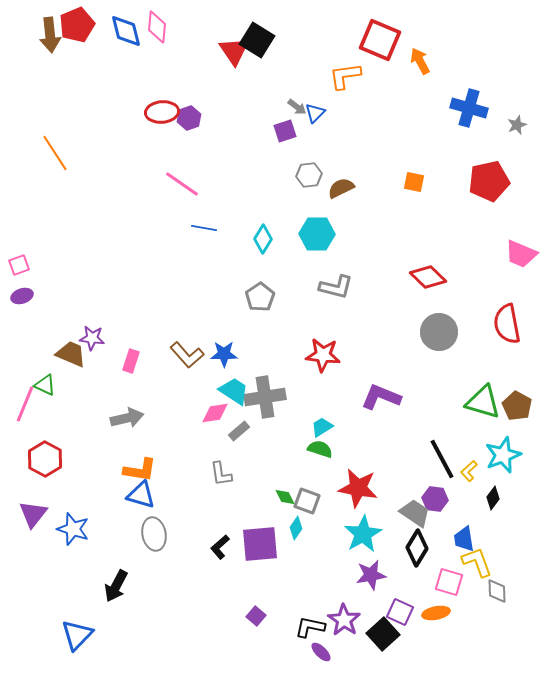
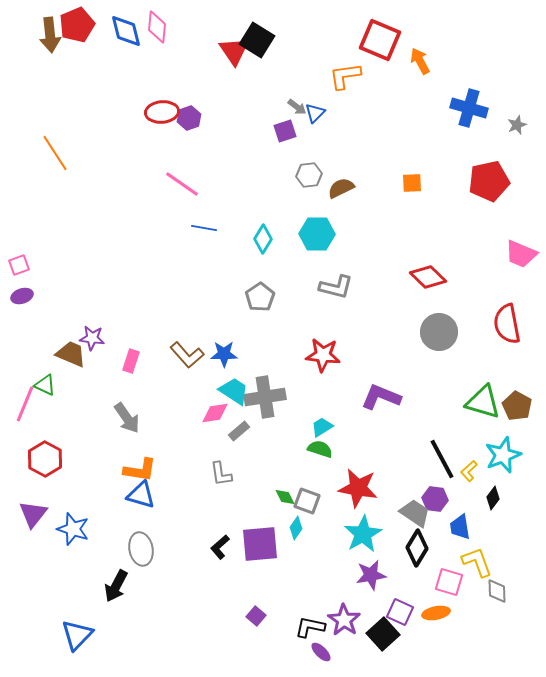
orange square at (414, 182): moved 2 px left, 1 px down; rotated 15 degrees counterclockwise
gray arrow at (127, 418): rotated 68 degrees clockwise
gray ellipse at (154, 534): moved 13 px left, 15 px down
blue trapezoid at (464, 539): moved 4 px left, 12 px up
